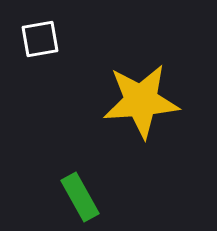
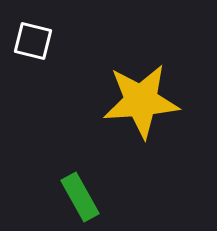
white square: moved 7 px left, 2 px down; rotated 24 degrees clockwise
